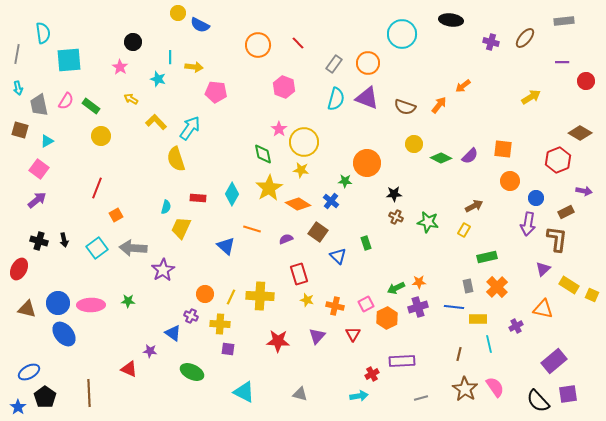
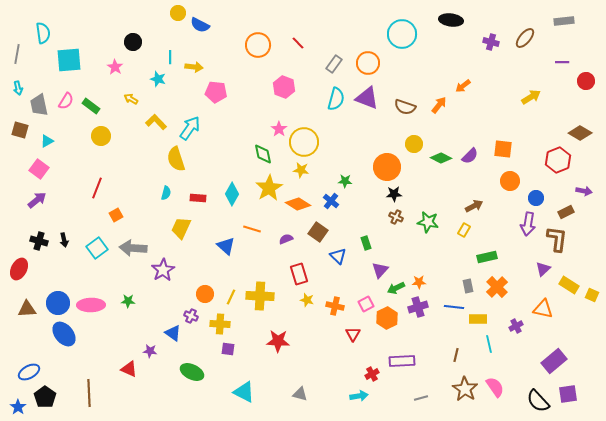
pink star at (120, 67): moved 5 px left
orange circle at (367, 163): moved 20 px right, 4 px down
cyan semicircle at (166, 207): moved 14 px up
brown triangle at (27, 309): rotated 18 degrees counterclockwise
purple triangle at (317, 336): moved 63 px right, 66 px up
brown line at (459, 354): moved 3 px left, 1 px down
